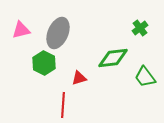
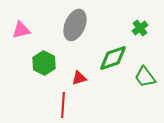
gray ellipse: moved 17 px right, 8 px up
green diamond: rotated 12 degrees counterclockwise
